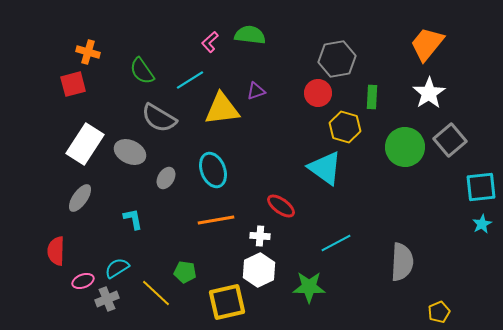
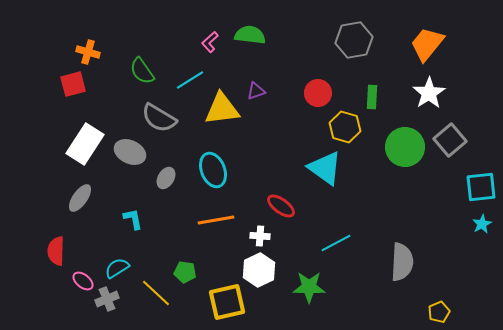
gray hexagon at (337, 59): moved 17 px right, 19 px up
pink ellipse at (83, 281): rotated 60 degrees clockwise
